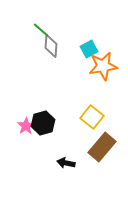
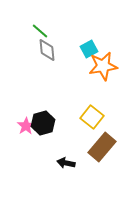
green line: moved 1 px left, 1 px down
gray diamond: moved 4 px left, 4 px down; rotated 10 degrees counterclockwise
